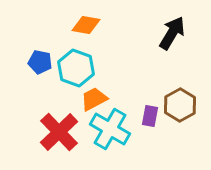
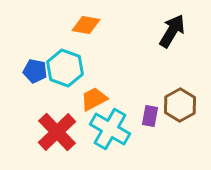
black arrow: moved 2 px up
blue pentagon: moved 5 px left, 9 px down
cyan hexagon: moved 11 px left
red cross: moved 2 px left
